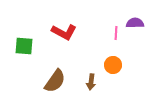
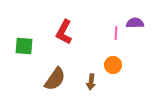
red L-shape: rotated 90 degrees clockwise
brown semicircle: moved 2 px up
